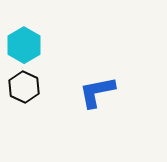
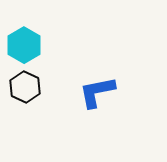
black hexagon: moved 1 px right
